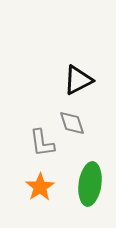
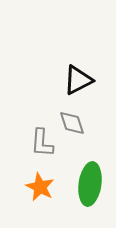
gray L-shape: rotated 12 degrees clockwise
orange star: rotated 12 degrees counterclockwise
